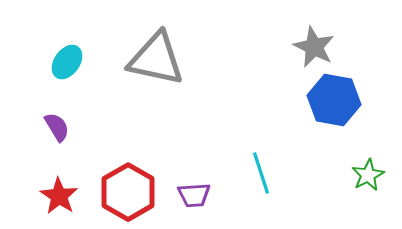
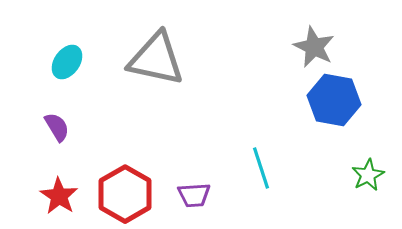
cyan line: moved 5 px up
red hexagon: moved 3 px left, 2 px down
